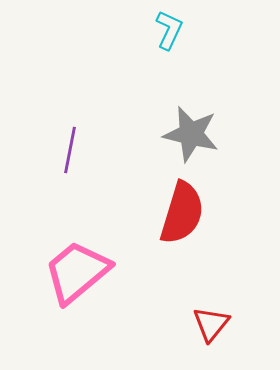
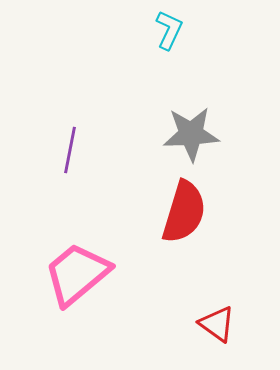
gray star: rotated 16 degrees counterclockwise
red semicircle: moved 2 px right, 1 px up
pink trapezoid: moved 2 px down
red triangle: moved 6 px right; rotated 33 degrees counterclockwise
